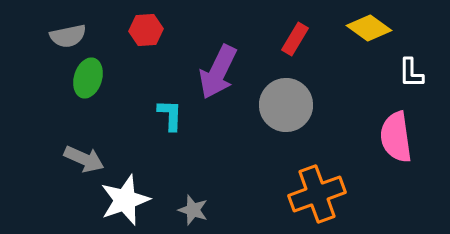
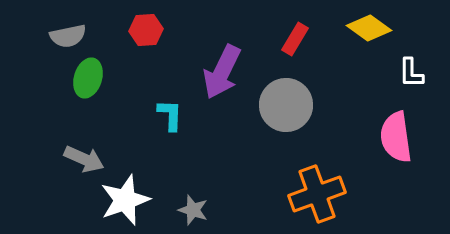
purple arrow: moved 4 px right
